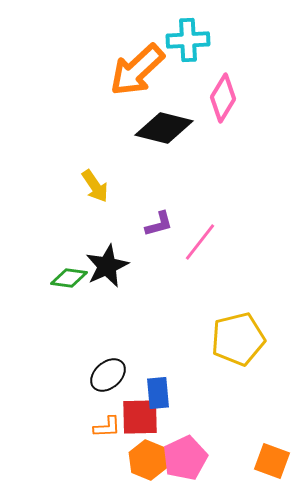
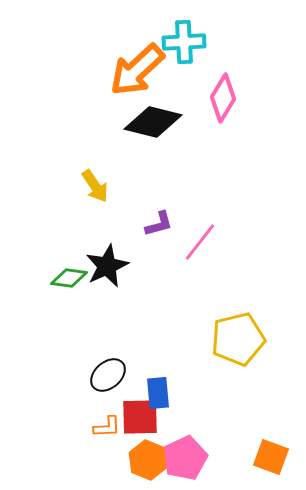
cyan cross: moved 4 px left, 2 px down
black diamond: moved 11 px left, 6 px up
orange square: moved 1 px left, 4 px up
